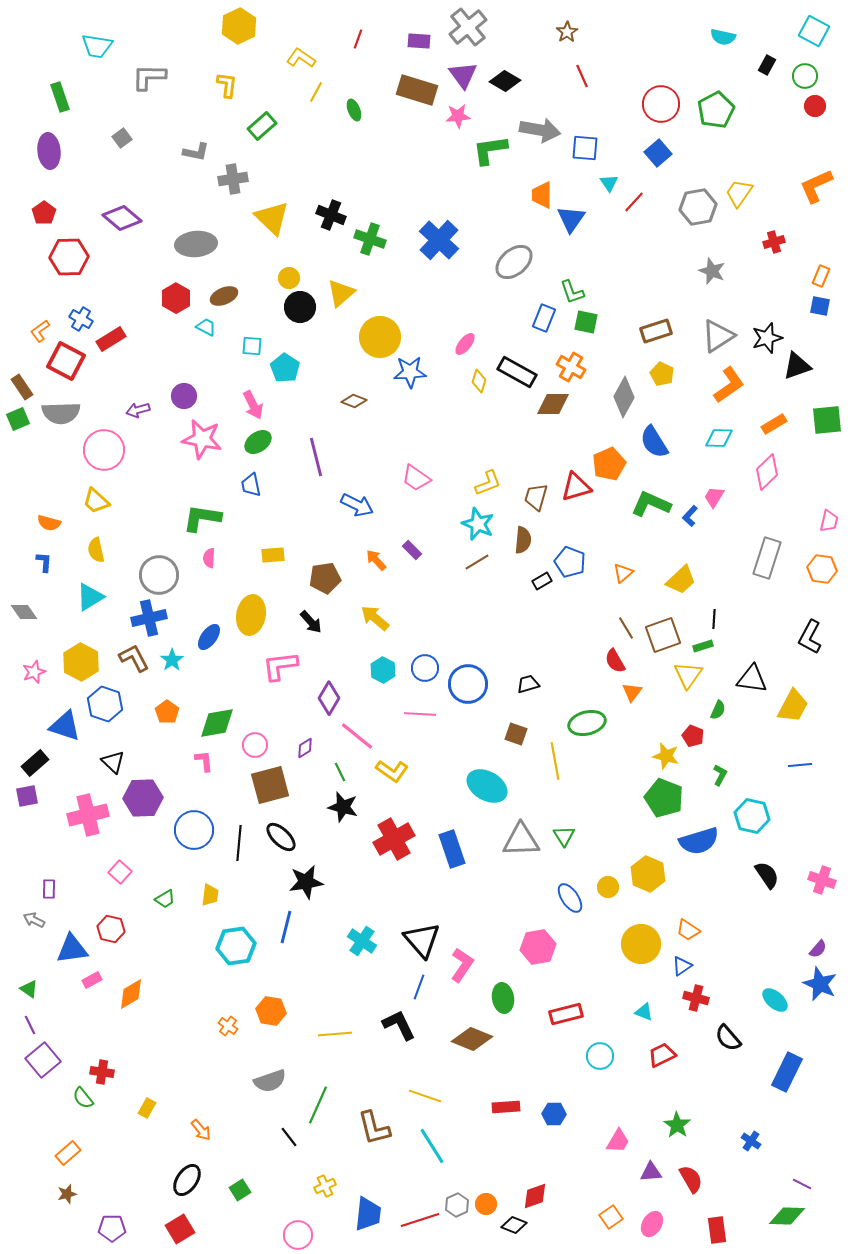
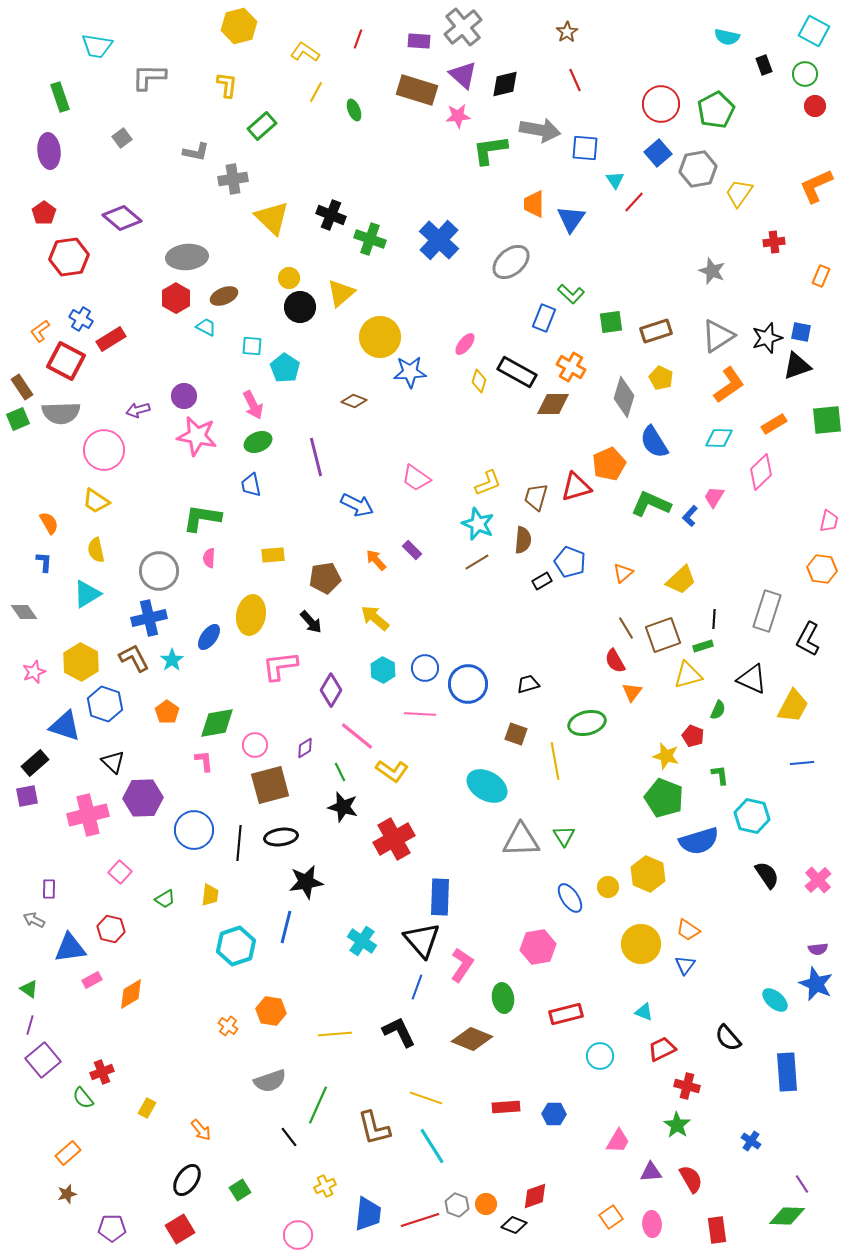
yellow hexagon at (239, 26): rotated 12 degrees clockwise
gray cross at (468, 27): moved 5 px left
cyan semicircle at (723, 37): moved 4 px right
yellow L-shape at (301, 58): moved 4 px right, 6 px up
black rectangle at (767, 65): moved 3 px left; rotated 48 degrees counterclockwise
purple triangle at (463, 75): rotated 12 degrees counterclockwise
red line at (582, 76): moved 7 px left, 4 px down
green circle at (805, 76): moved 2 px up
black diamond at (505, 81): moved 3 px down; rotated 44 degrees counterclockwise
cyan triangle at (609, 183): moved 6 px right, 3 px up
orange trapezoid at (542, 195): moved 8 px left, 9 px down
gray hexagon at (698, 207): moved 38 px up
red cross at (774, 242): rotated 10 degrees clockwise
gray ellipse at (196, 244): moved 9 px left, 13 px down
red hexagon at (69, 257): rotated 6 degrees counterclockwise
gray ellipse at (514, 262): moved 3 px left
green L-shape at (572, 292): moved 1 px left, 2 px down; rotated 28 degrees counterclockwise
blue square at (820, 306): moved 19 px left, 26 px down
green square at (586, 322): moved 25 px right; rotated 20 degrees counterclockwise
yellow pentagon at (662, 374): moved 1 px left, 4 px down
gray diamond at (624, 397): rotated 12 degrees counterclockwise
pink star at (202, 439): moved 5 px left, 3 px up
green ellipse at (258, 442): rotated 12 degrees clockwise
pink diamond at (767, 472): moved 6 px left
yellow trapezoid at (96, 501): rotated 8 degrees counterclockwise
orange semicircle at (49, 523): rotated 135 degrees counterclockwise
gray rectangle at (767, 558): moved 53 px down
gray circle at (159, 575): moved 4 px up
cyan triangle at (90, 597): moved 3 px left, 3 px up
black L-shape at (810, 637): moved 2 px left, 2 px down
yellow triangle at (688, 675): rotated 40 degrees clockwise
black triangle at (752, 679): rotated 16 degrees clockwise
purple diamond at (329, 698): moved 2 px right, 8 px up
blue line at (800, 765): moved 2 px right, 2 px up
green L-shape at (720, 775): rotated 35 degrees counterclockwise
black ellipse at (281, 837): rotated 52 degrees counterclockwise
blue rectangle at (452, 849): moved 12 px left, 48 px down; rotated 21 degrees clockwise
pink cross at (822, 880): moved 4 px left; rotated 28 degrees clockwise
cyan hexagon at (236, 946): rotated 9 degrees counterclockwise
blue triangle at (72, 949): moved 2 px left, 1 px up
purple semicircle at (818, 949): rotated 42 degrees clockwise
blue triangle at (682, 966): moved 3 px right, 1 px up; rotated 20 degrees counterclockwise
blue star at (820, 984): moved 4 px left
blue line at (419, 987): moved 2 px left
red cross at (696, 998): moved 9 px left, 88 px down
purple line at (30, 1025): rotated 42 degrees clockwise
black L-shape at (399, 1025): moved 7 px down
red trapezoid at (662, 1055): moved 6 px up
red cross at (102, 1072): rotated 30 degrees counterclockwise
blue rectangle at (787, 1072): rotated 30 degrees counterclockwise
yellow line at (425, 1096): moved 1 px right, 2 px down
purple line at (802, 1184): rotated 30 degrees clockwise
gray hexagon at (457, 1205): rotated 15 degrees counterclockwise
pink ellipse at (652, 1224): rotated 35 degrees counterclockwise
